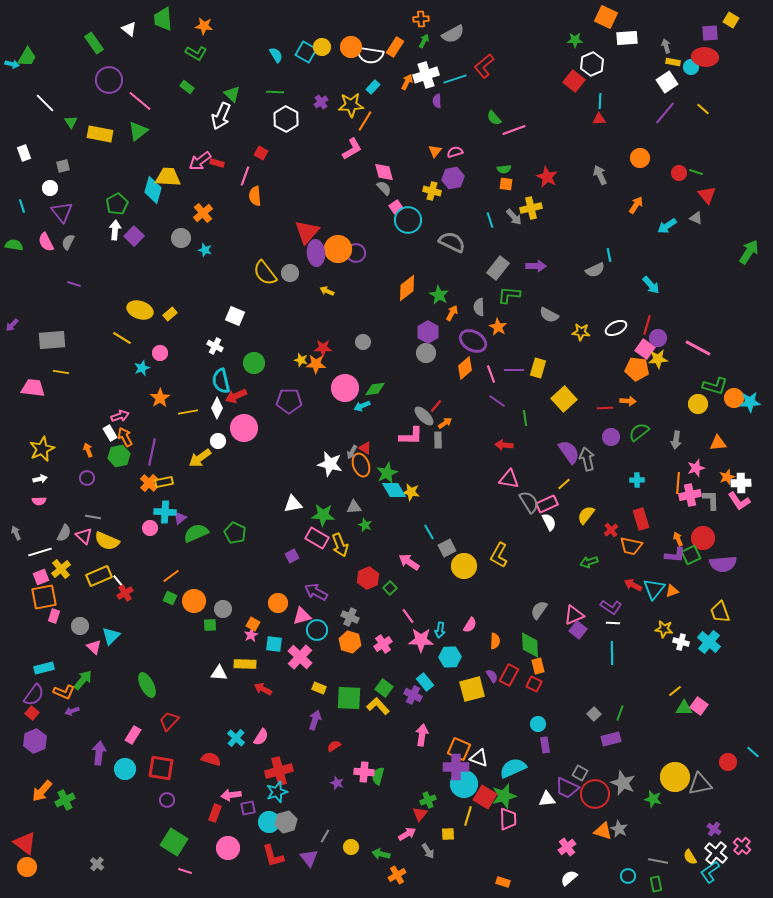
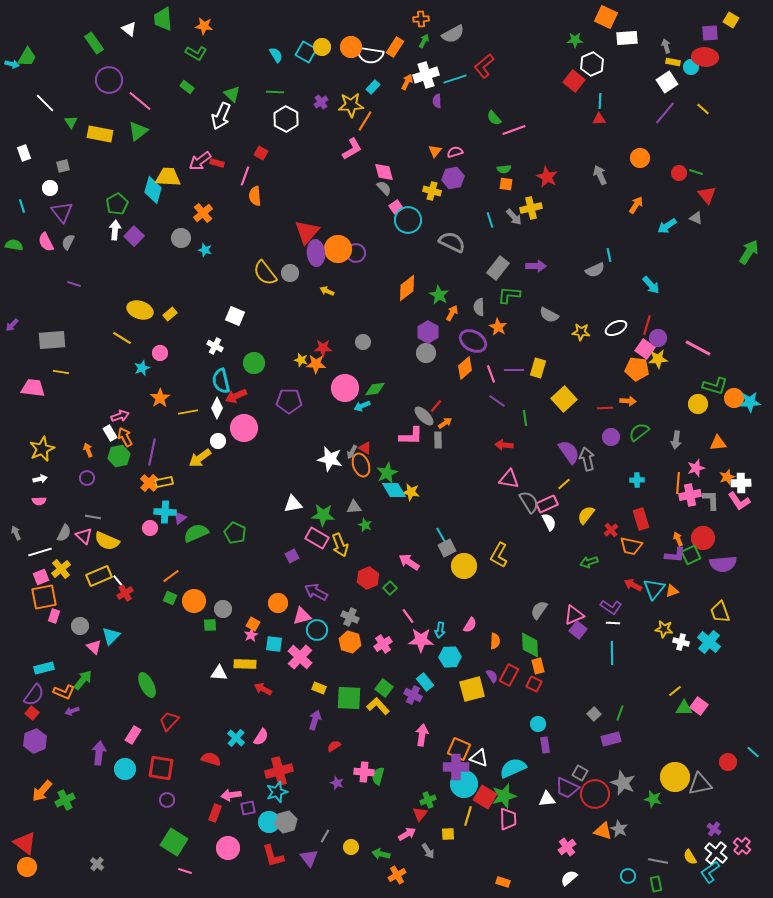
white star at (330, 464): moved 5 px up
cyan line at (429, 532): moved 12 px right, 3 px down
